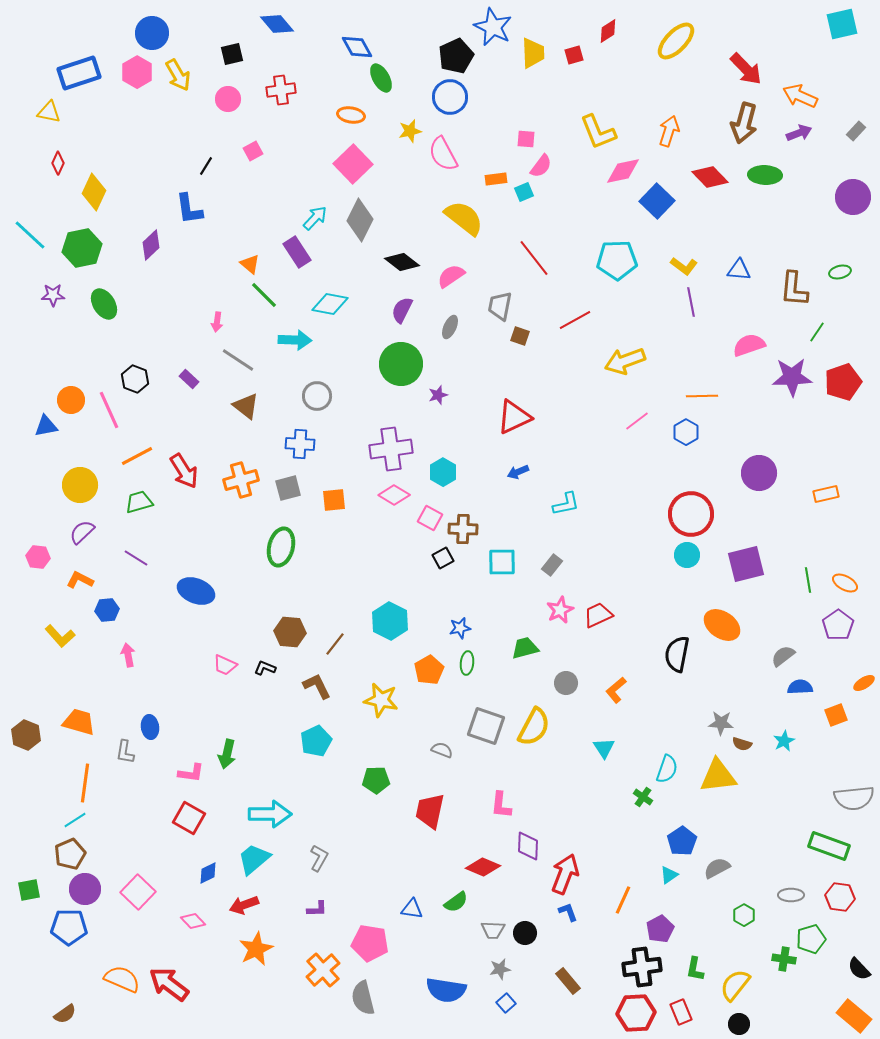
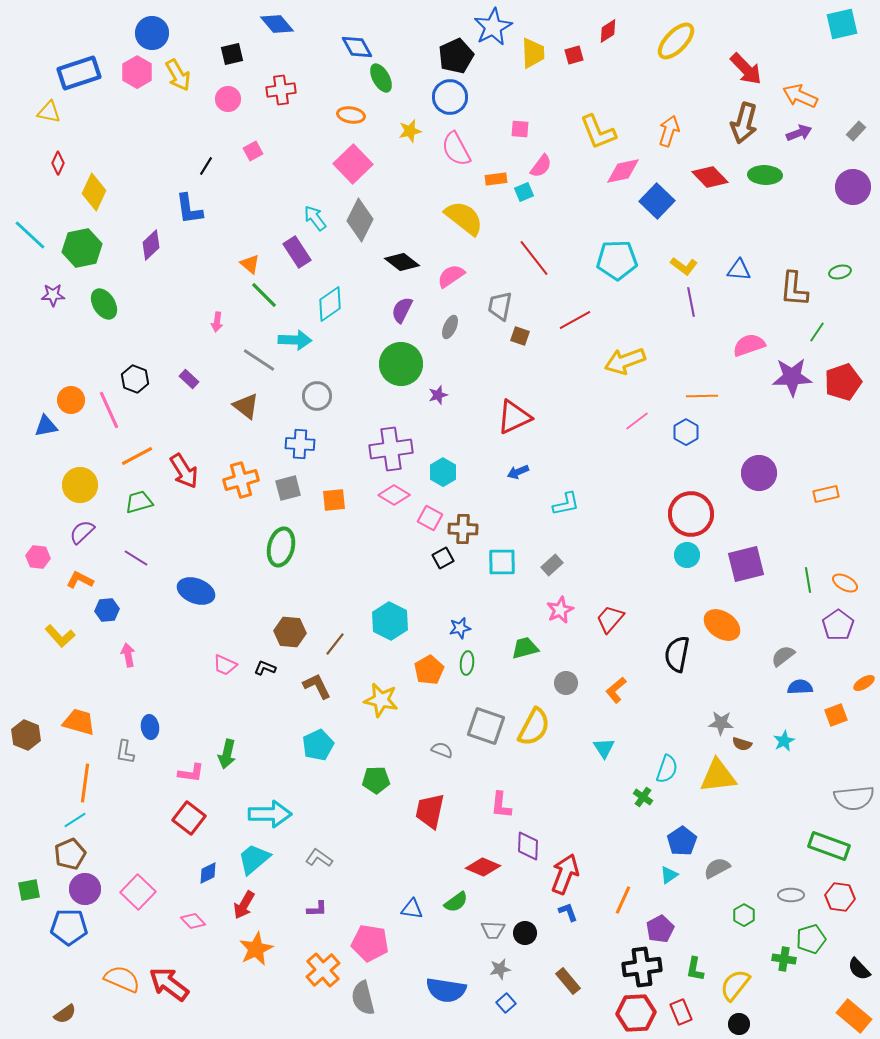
blue star at (493, 27): rotated 18 degrees clockwise
pink square at (526, 139): moved 6 px left, 10 px up
pink semicircle at (443, 154): moved 13 px right, 5 px up
purple circle at (853, 197): moved 10 px up
cyan arrow at (315, 218): rotated 80 degrees counterclockwise
cyan diamond at (330, 304): rotated 45 degrees counterclockwise
gray line at (238, 360): moved 21 px right
gray rectangle at (552, 565): rotated 10 degrees clockwise
red trapezoid at (598, 615): moved 12 px right, 4 px down; rotated 24 degrees counterclockwise
cyan pentagon at (316, 741): moved 2 px right, 4 px down
red square at (189, 818): rotated 8 degrees clockwise
gray L-shape at (319, 858): rotated 84 degrees counterclockwise
red arrow at (244, 905): rotated 40 degrees counterclockwise
